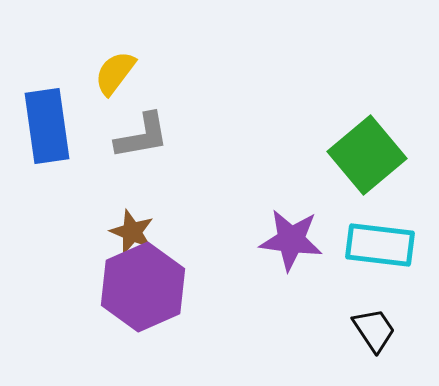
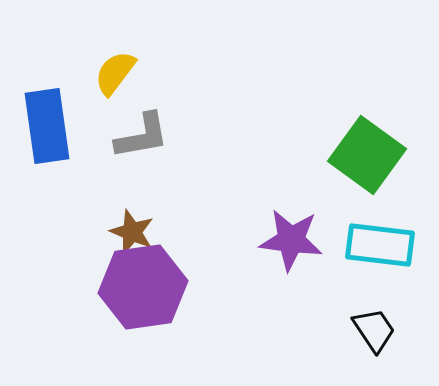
green square: rotated 14 degrees counterclockwise
purple hexagon: rotated 16 degrees clockwise
